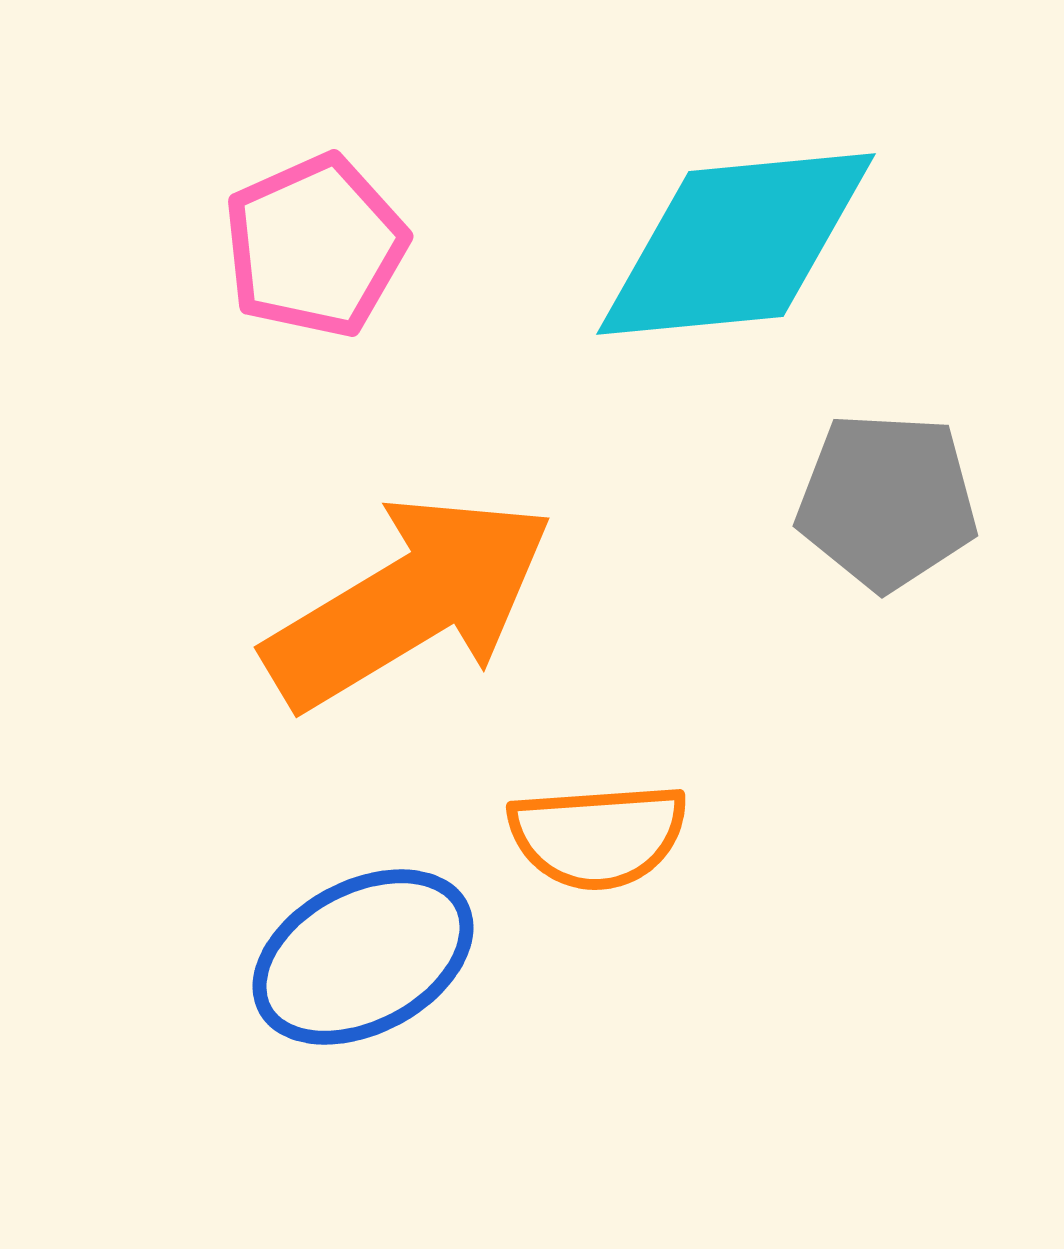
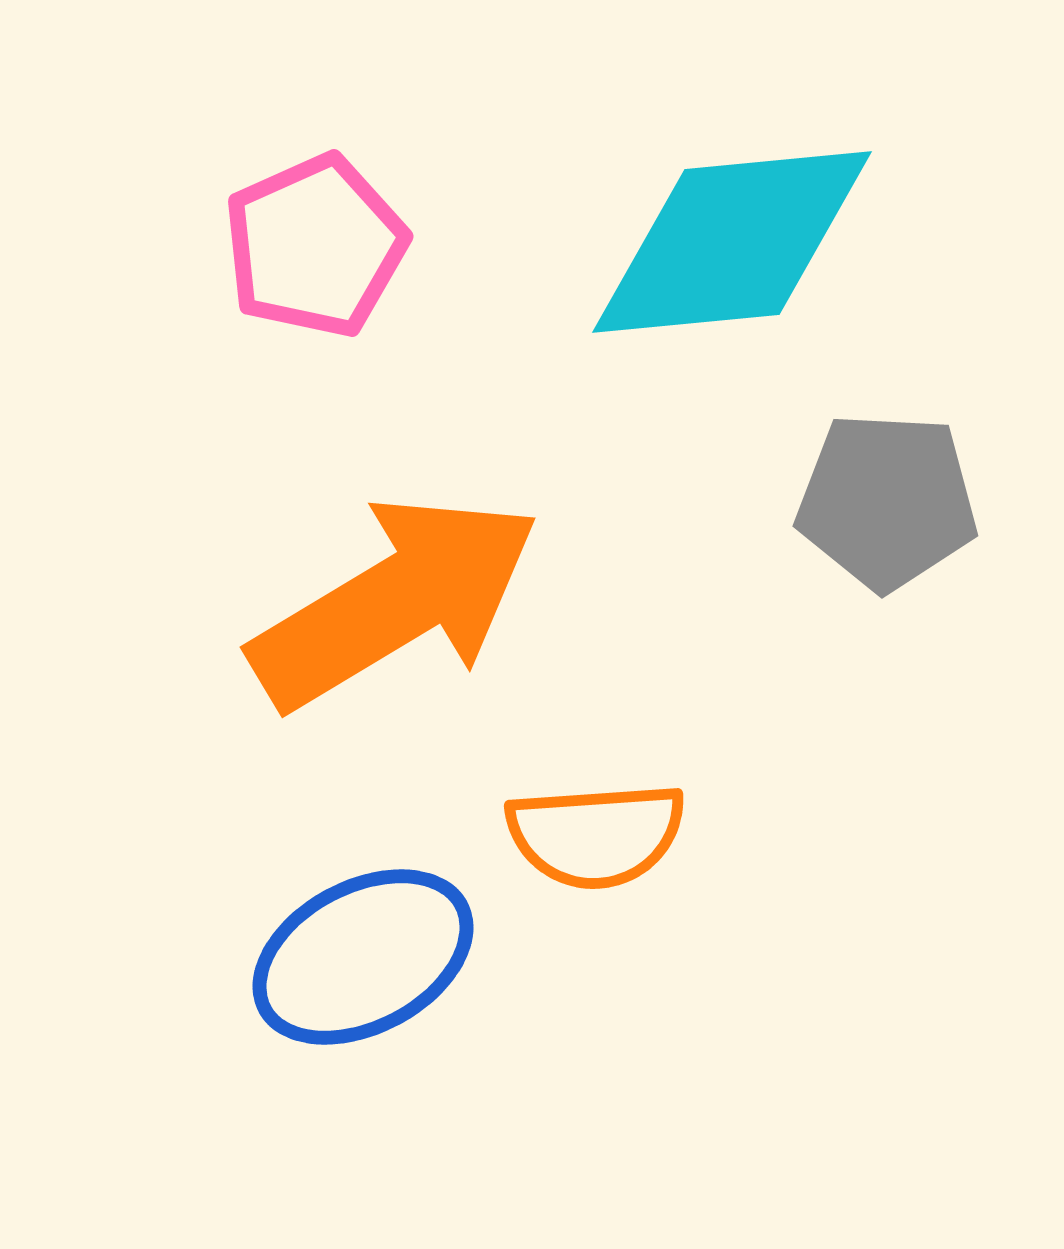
cyan diamond: moved 4 px left, 2 px up
orange arrow: moved 14 px left
orange semicircle: moved 2 px left, 1 px up
